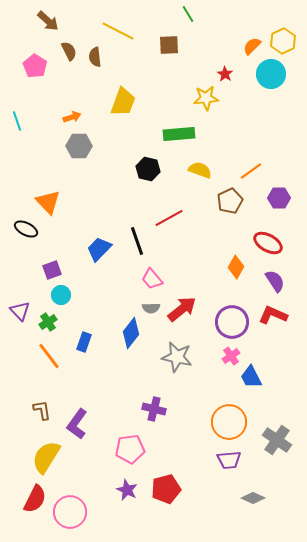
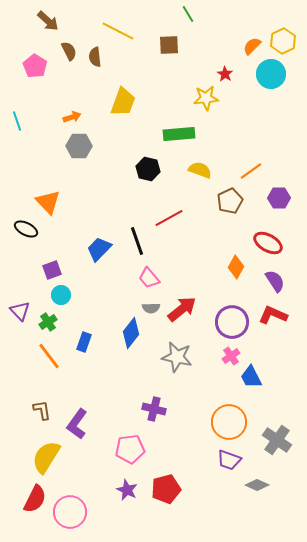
pink trapezoid at (152, 279): moved 3 px left, 1 px up
purple trapezoid at (229, 460): rotated 25 degrees clockwise
gray diamond at (253, 498): moved 4 px right, 13 px up
